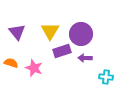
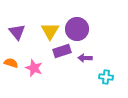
purple circle: moved 4 px left, 5 px up
